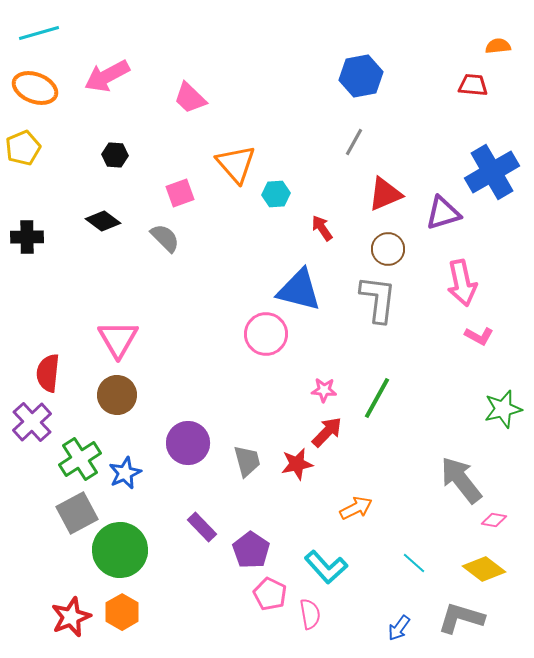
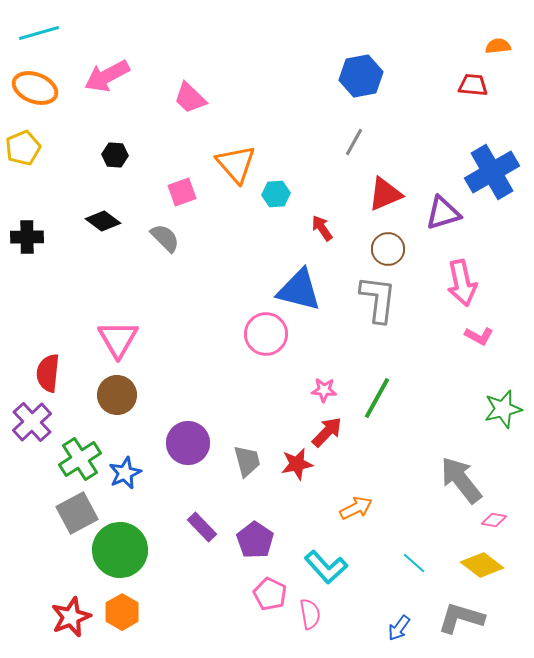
pink square at (180, 193): moved 2 px right, 1 px up
purple pentagon at (251, 550): moved 4 px right, 10 px up
yellow diamond at (484, 569): moved 2 px left, 4 px up
